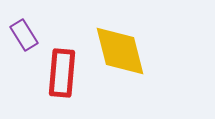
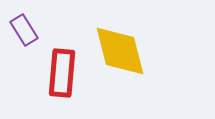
purple rectangle: moved 5 px up
